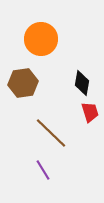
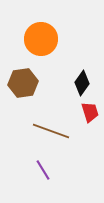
black diamond: rotated 25 degrees clockwise
brown line: moved 2 px up; rotated 24 degrees counterclockwise
